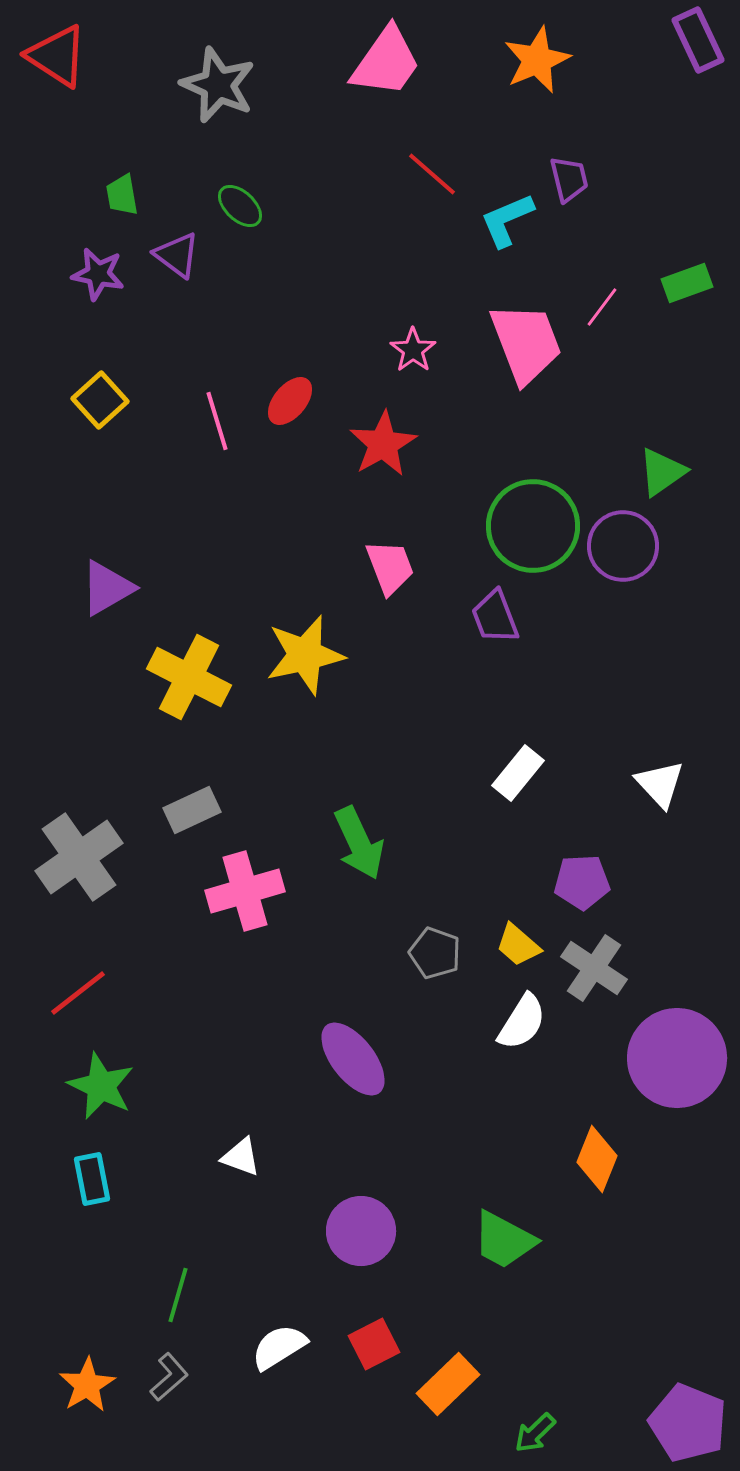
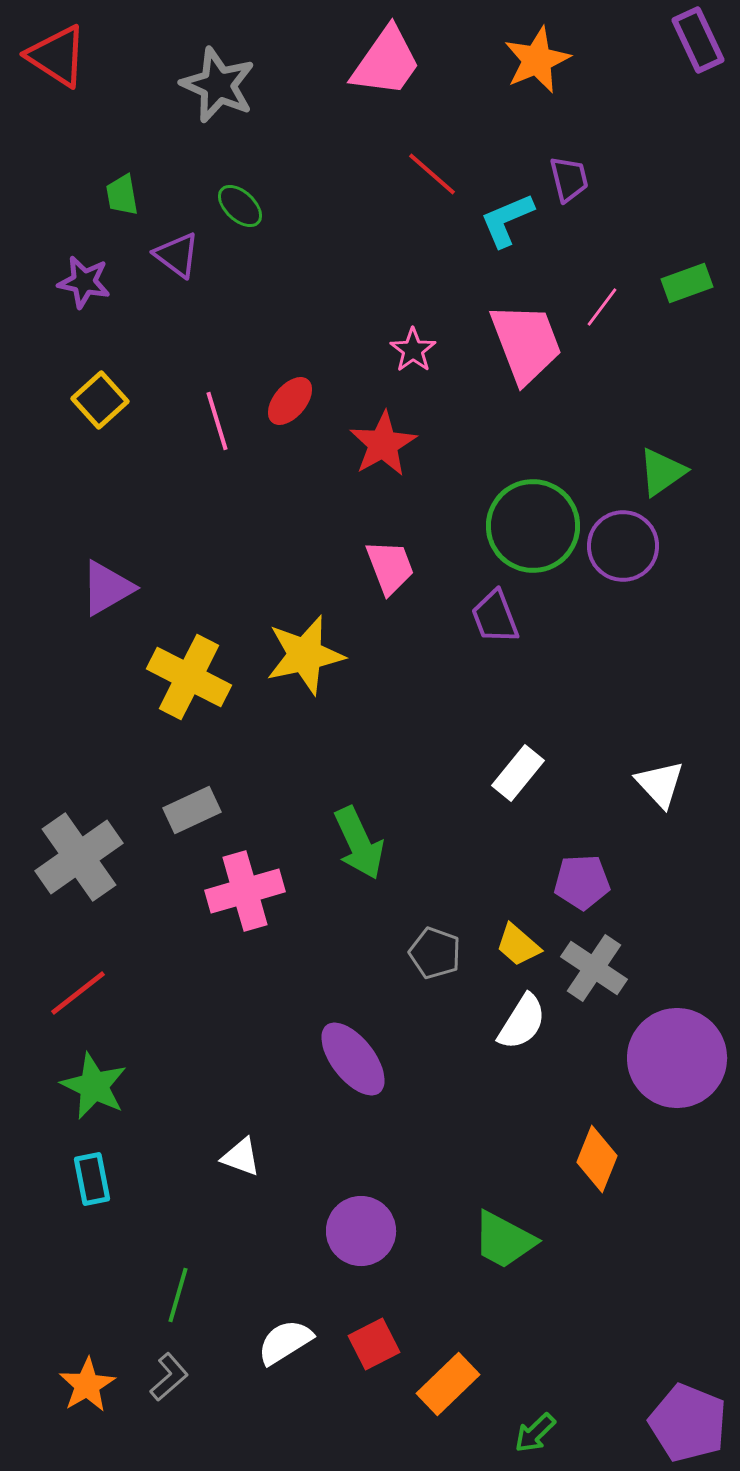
purple star at (98, 274): moved 14 px left, 8 px down
green star at (101, 1086): moved 7 px left
white semicircle at (279, 1347): moved 6 px right, 5 px up
